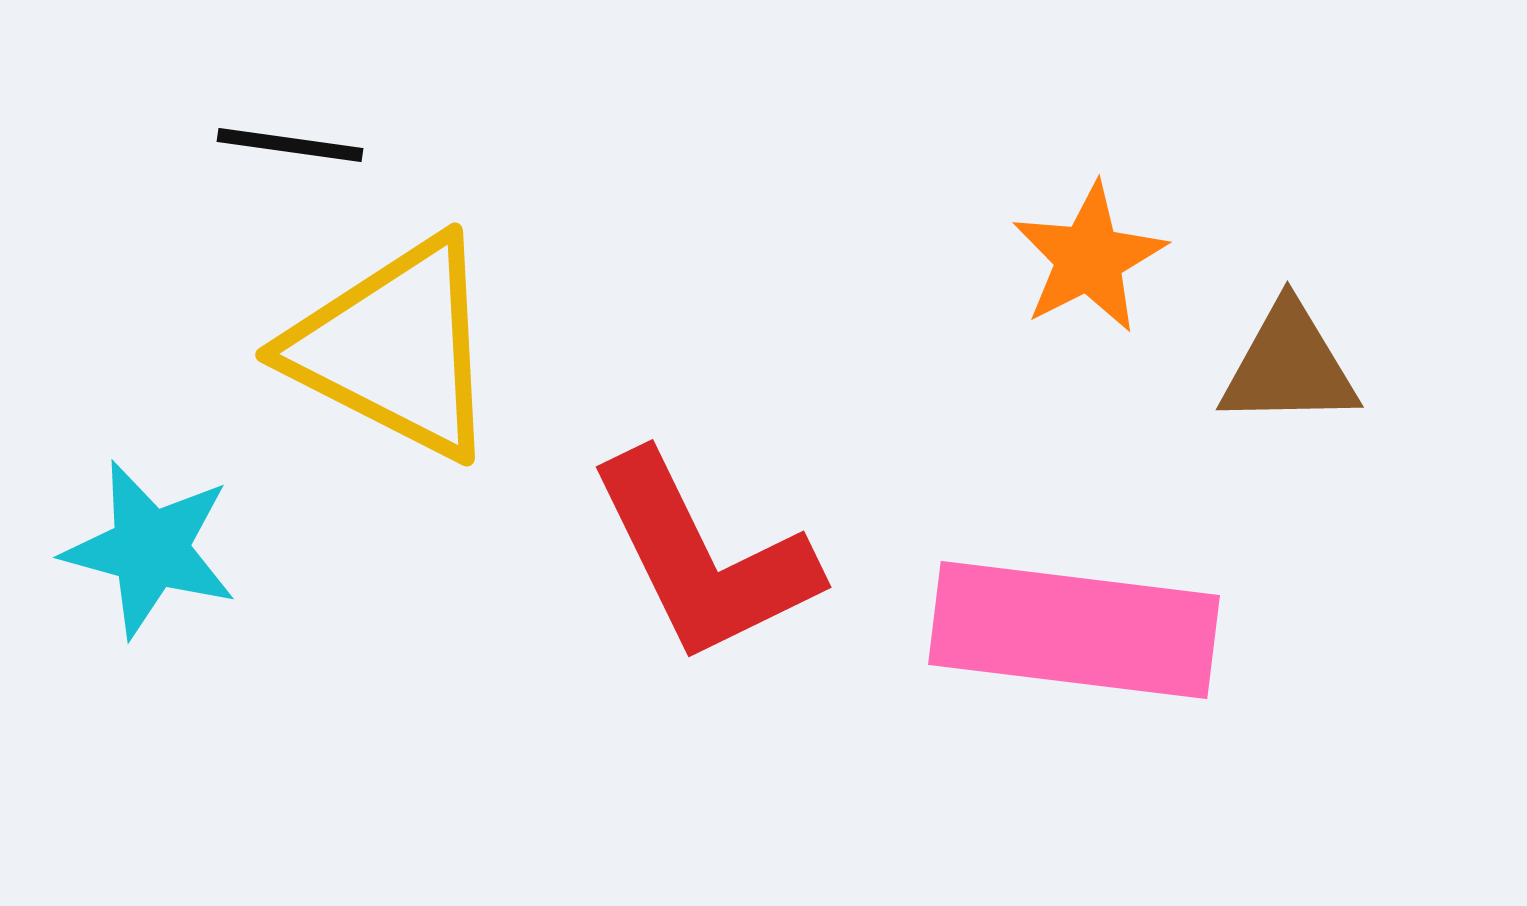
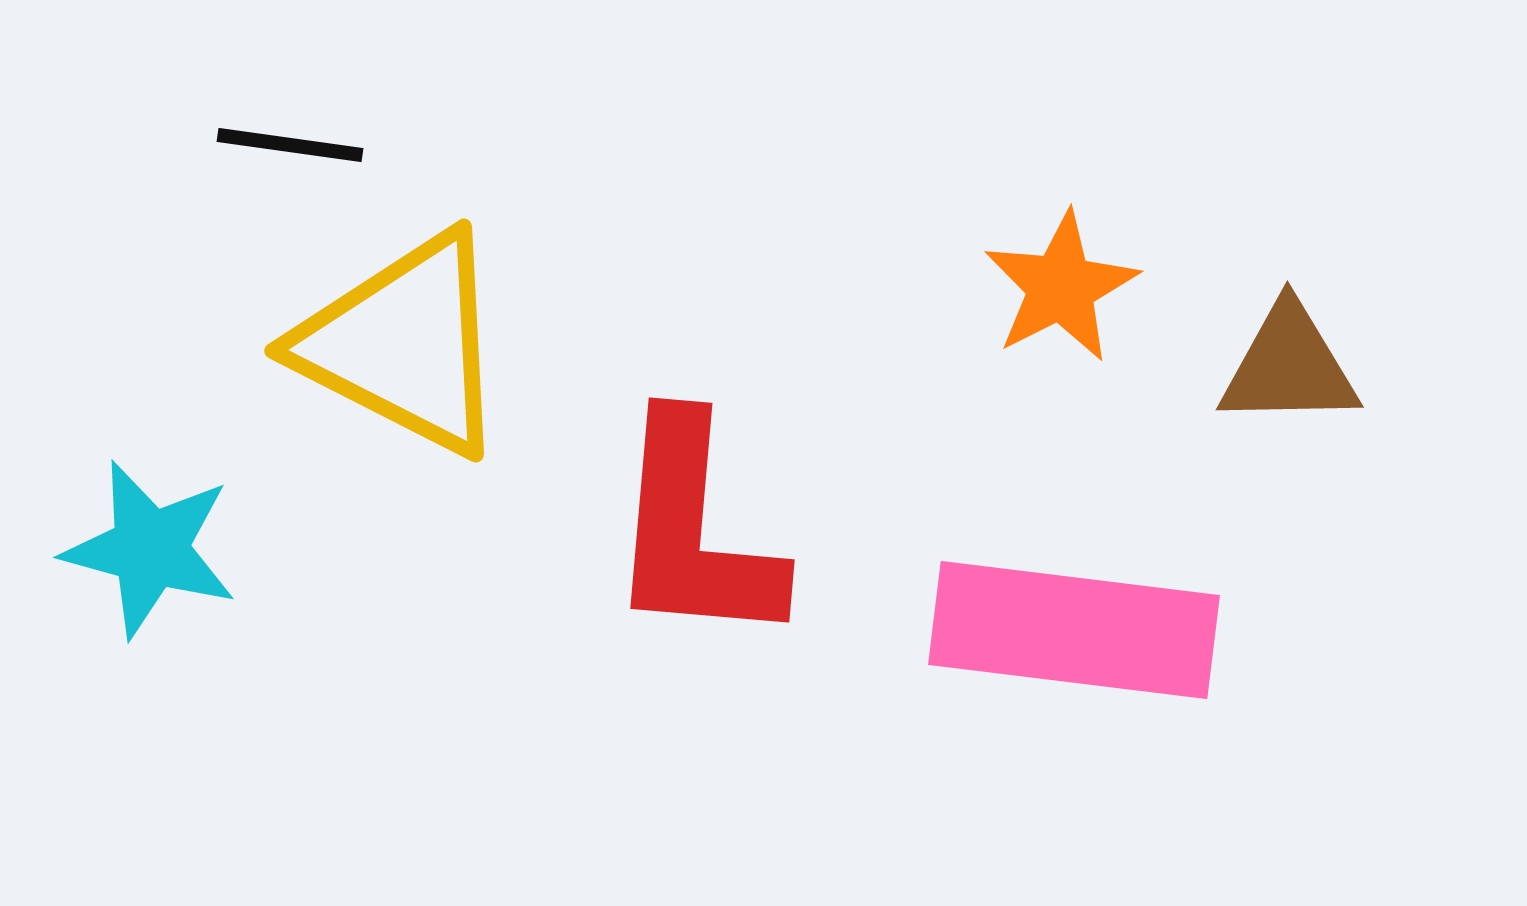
orange star: moved 28 px left, 29 px down
yellow triangle: moved 9 px right, 4 px up
red L-shape: moved 9 px left, 27 px up; rotated 31 degrees clockwise
